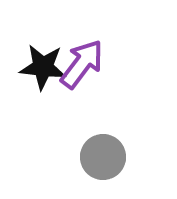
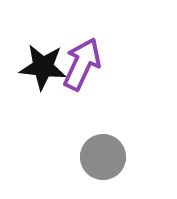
purple arrow: rotated 12 degrees counterclockwise
